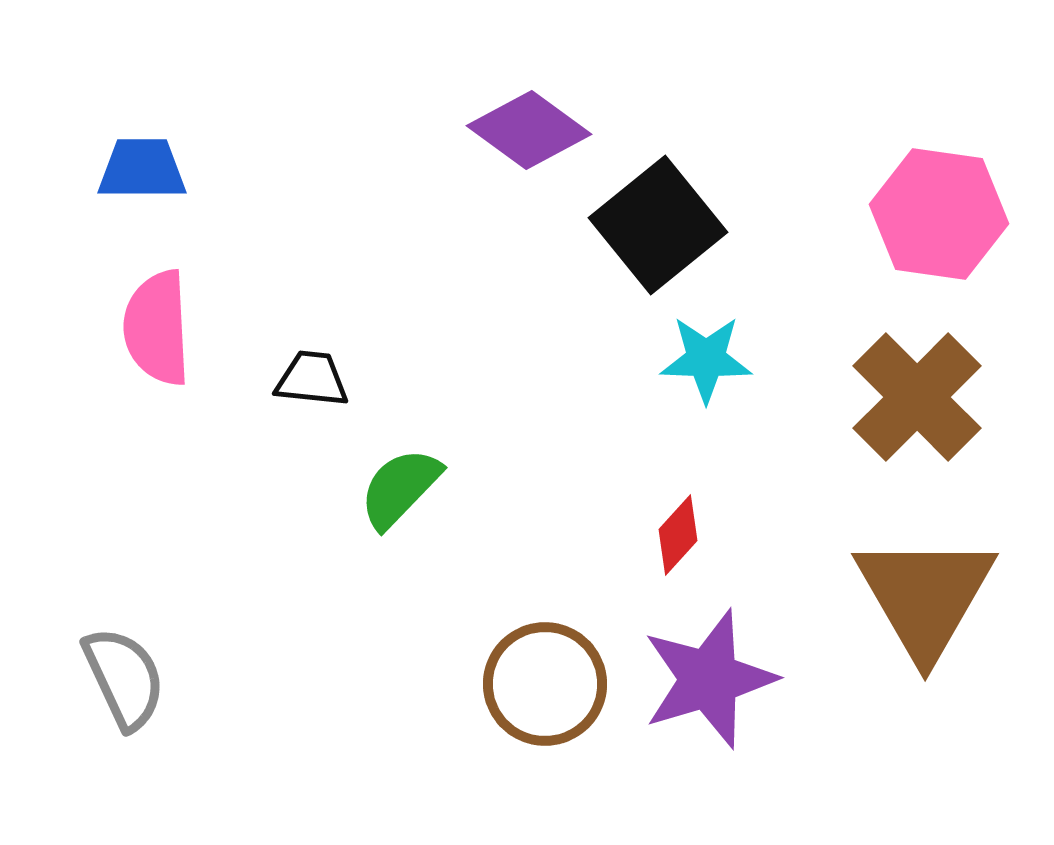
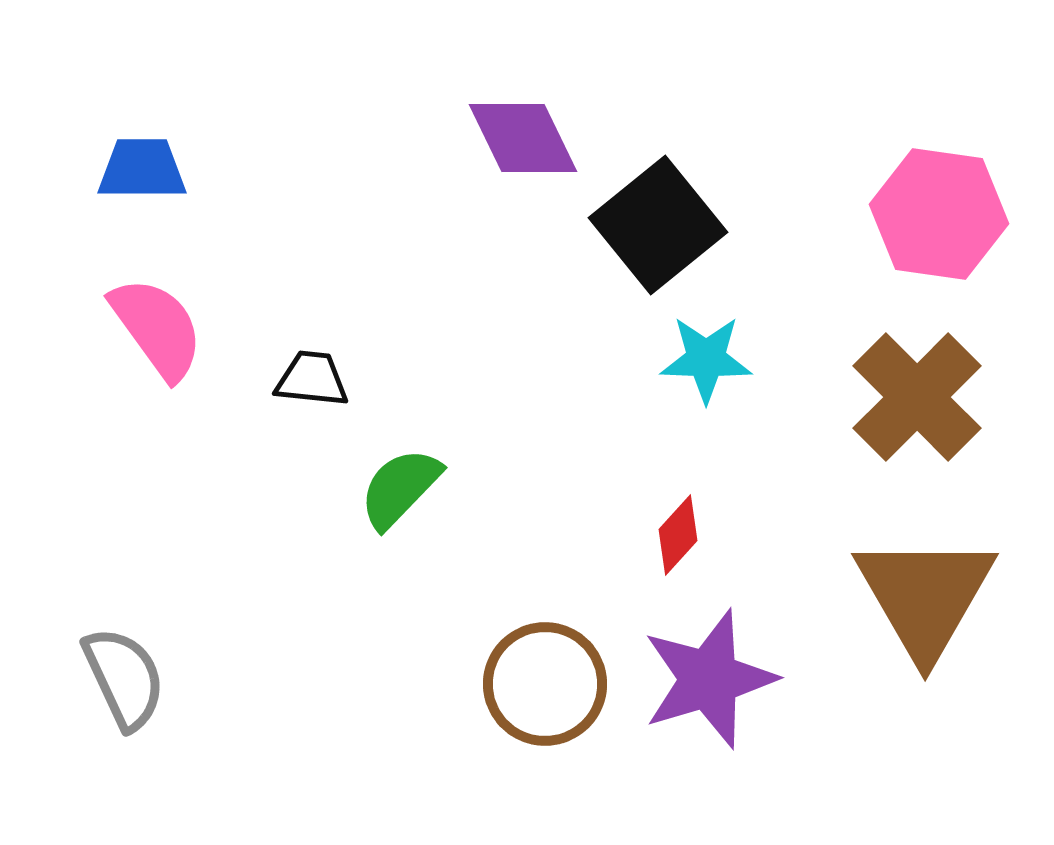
purple diamond: moved 6 px left, 8 px down; rotated 28 degrees clockwise
pink semicircle: rotated 147 degrees clockwise
